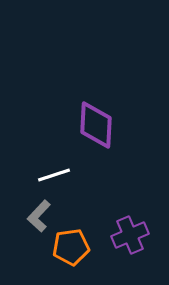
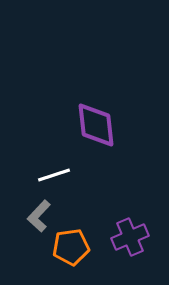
purple diamond: rotated 9 degrees counterclockwise
purple cross: moved 2 px down
